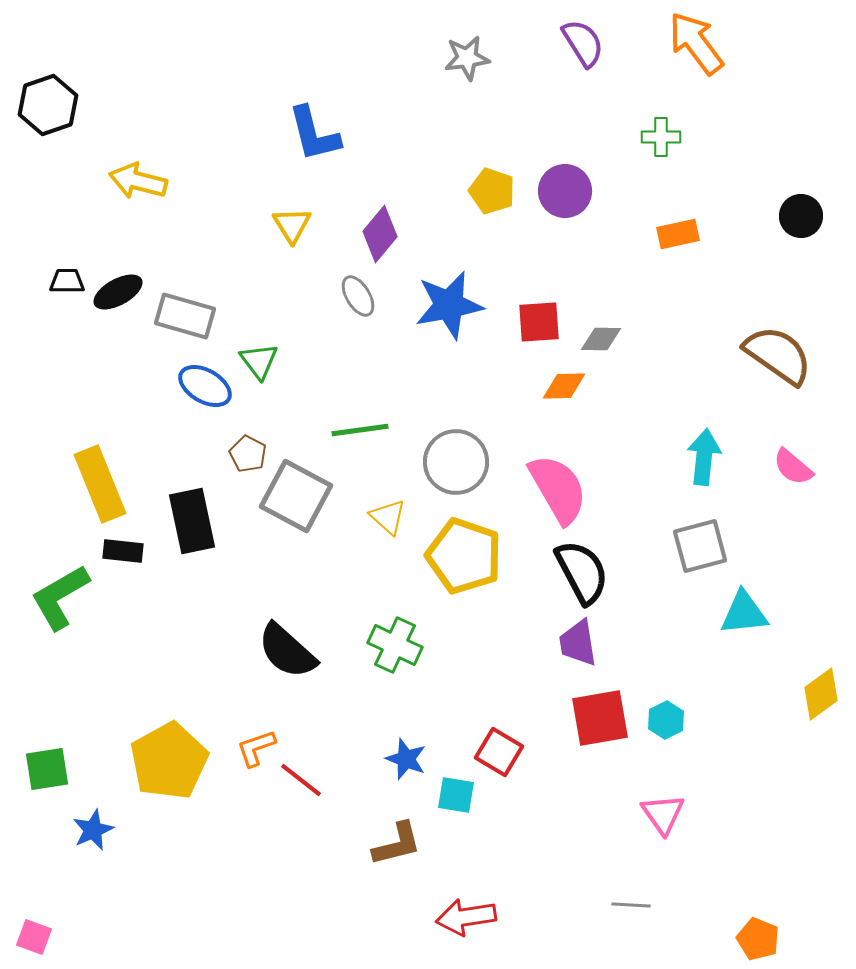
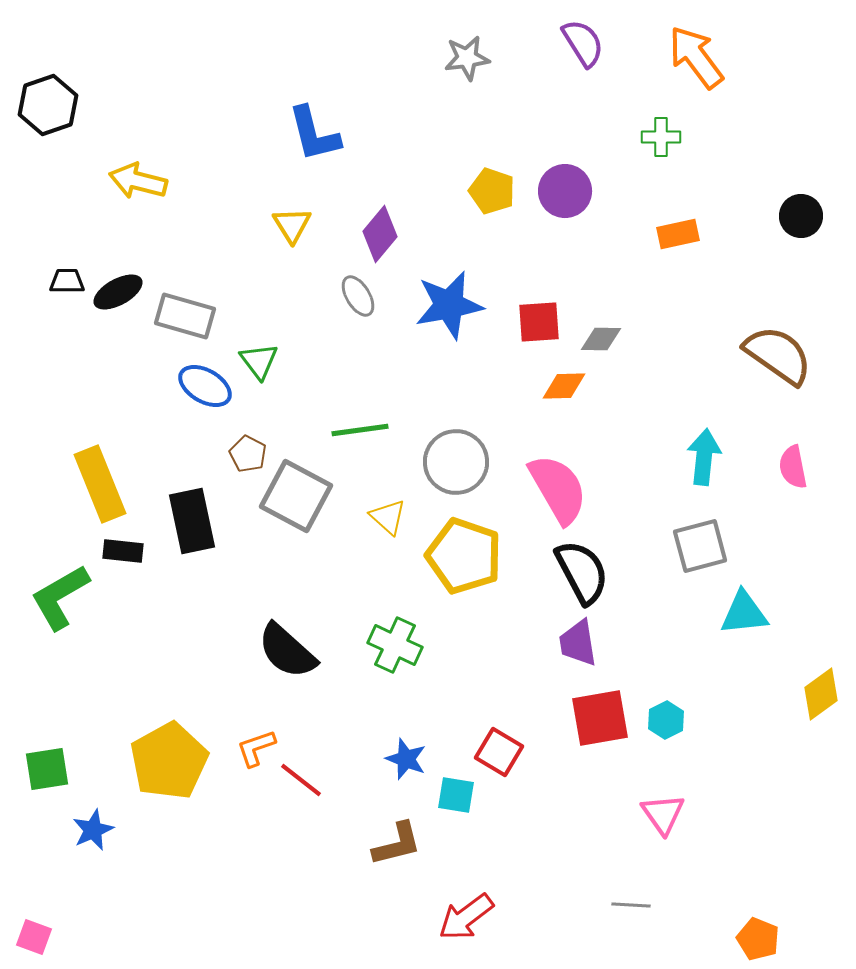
orange arrow at (696, 43): moved 14 px down
pink semicircle at (793, 467): rotated 39 degrees clockwise
red arrow at (466, 917): rotated 28 degrees counterclockwise
